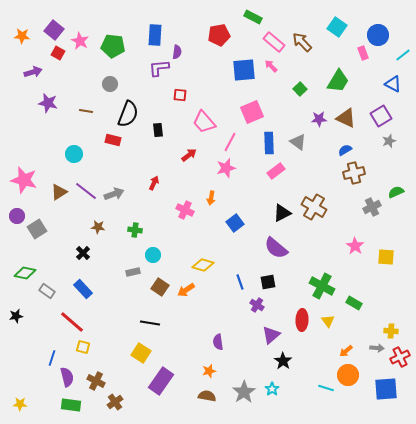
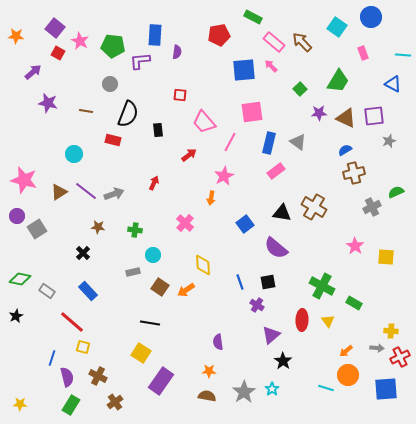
purple square at (54, 30): moved 1 px right, 2 px up
blue circle at (378, 35): moved 7 px left, 18 px up
orange star at (22, 36): moved 6 px left
cyan line at (403, 55): rotated 42 degrees clockwise
purple L-shape at (159, 68): moved 19 px left, 7 px up
purple arrow at (33, 72): rotated 24 degrees counterclockwise
pink square at (252, 112): rotated 15 degrees clockwise
purple square at (381, 116): moved 7 px left; rotated 25 degrees clockwise
purple star at (319, 119): moved 6 px up
blue rectangle at (269, 143): rotated 15 degrees clockwise
pink star at (226, 168): moved 2 px left, 8 px down; rotated 12 degrees counterclockwise
pink cross at (185, 210): moved 13 px down; rotated 18 degrees clockwise
black triangle at (282, 213): rotated 36 degrees clockwise
blue square at (235, 223): moved 10 px right, 1 px down
yellow diamond at (203, 265): rotated 70 degrees clockwise
green diamond at (25, 273): moved 5 px left, 6 px down
blue rectangle at (83, 289): moved 5 px right, 2 px down
black star at (16, 316): rotated 16 degrees counterclockwise
orange star at (209, 371): rotated 16 degrees clockwise
brown cross at (96, 381): moved 2 px right, 5 px up
green rectangle at (71, 405): rotated 66 degrees counterclockwise
